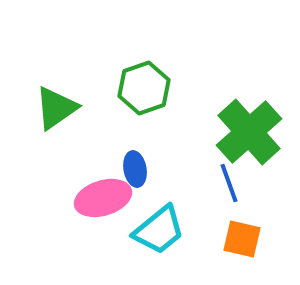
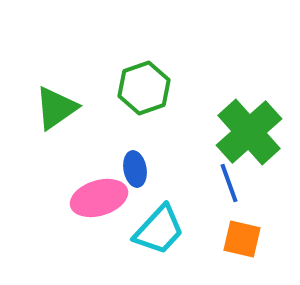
pink ellipse: moved 4 px left
cyan trapezoid: rotated 8 degrees counterclockwise
